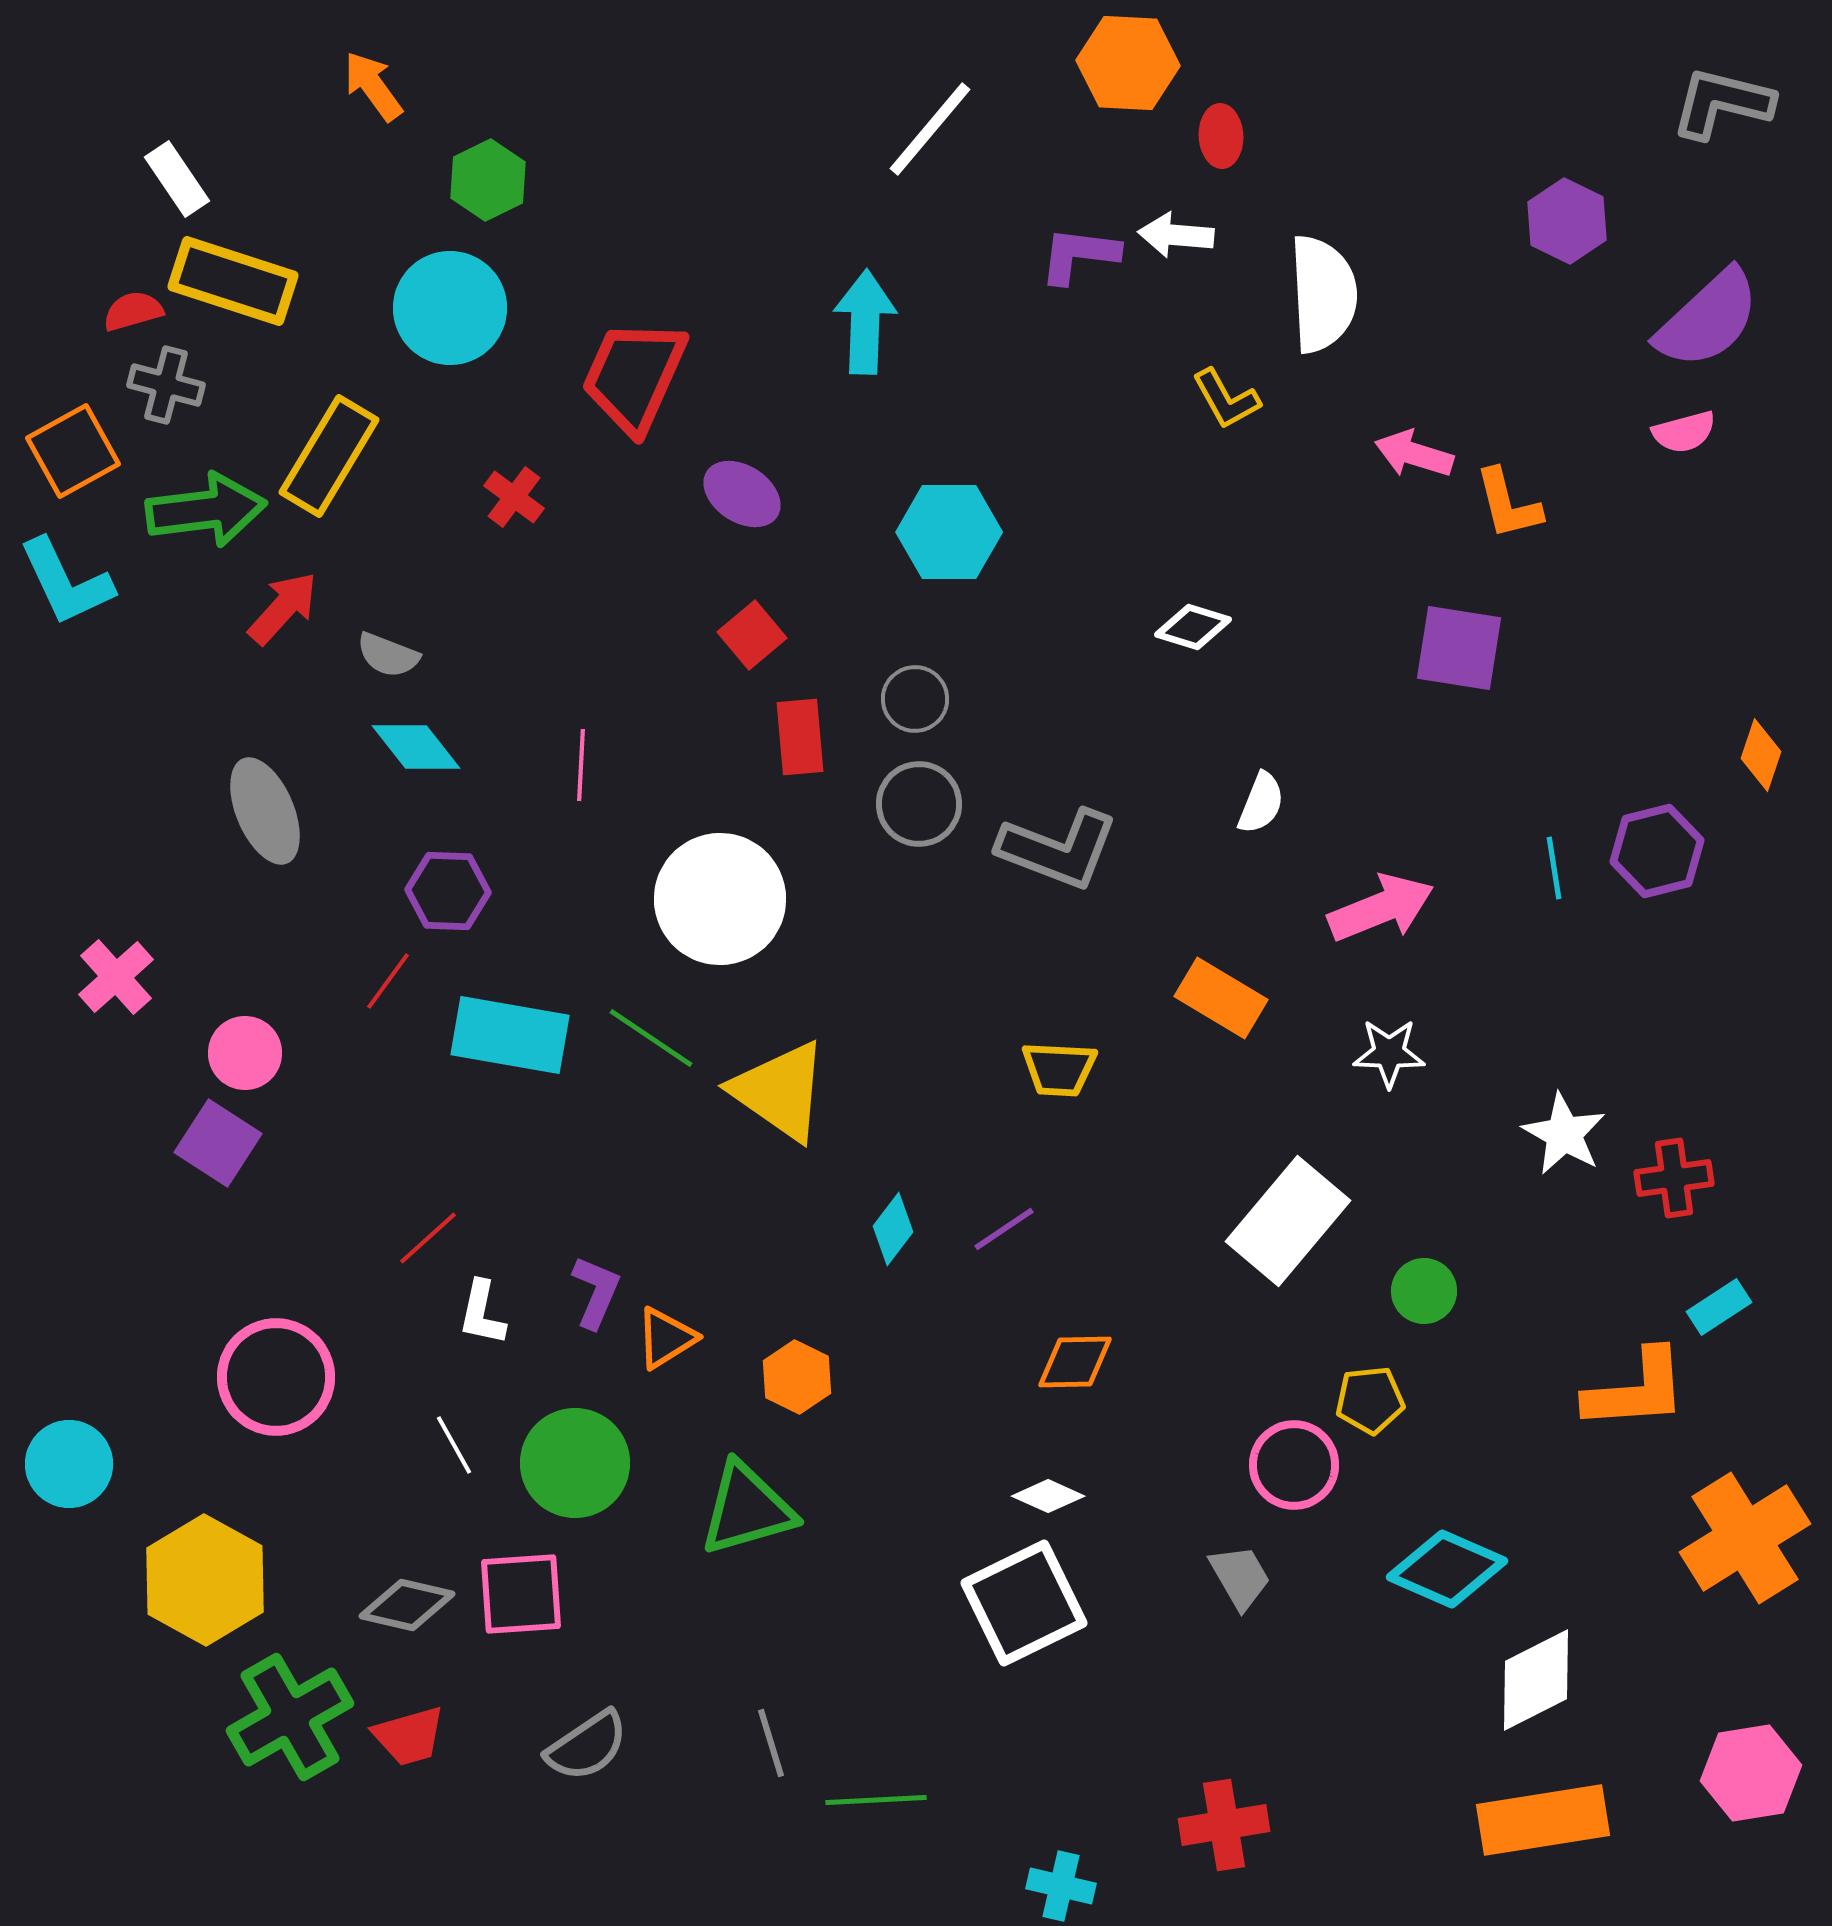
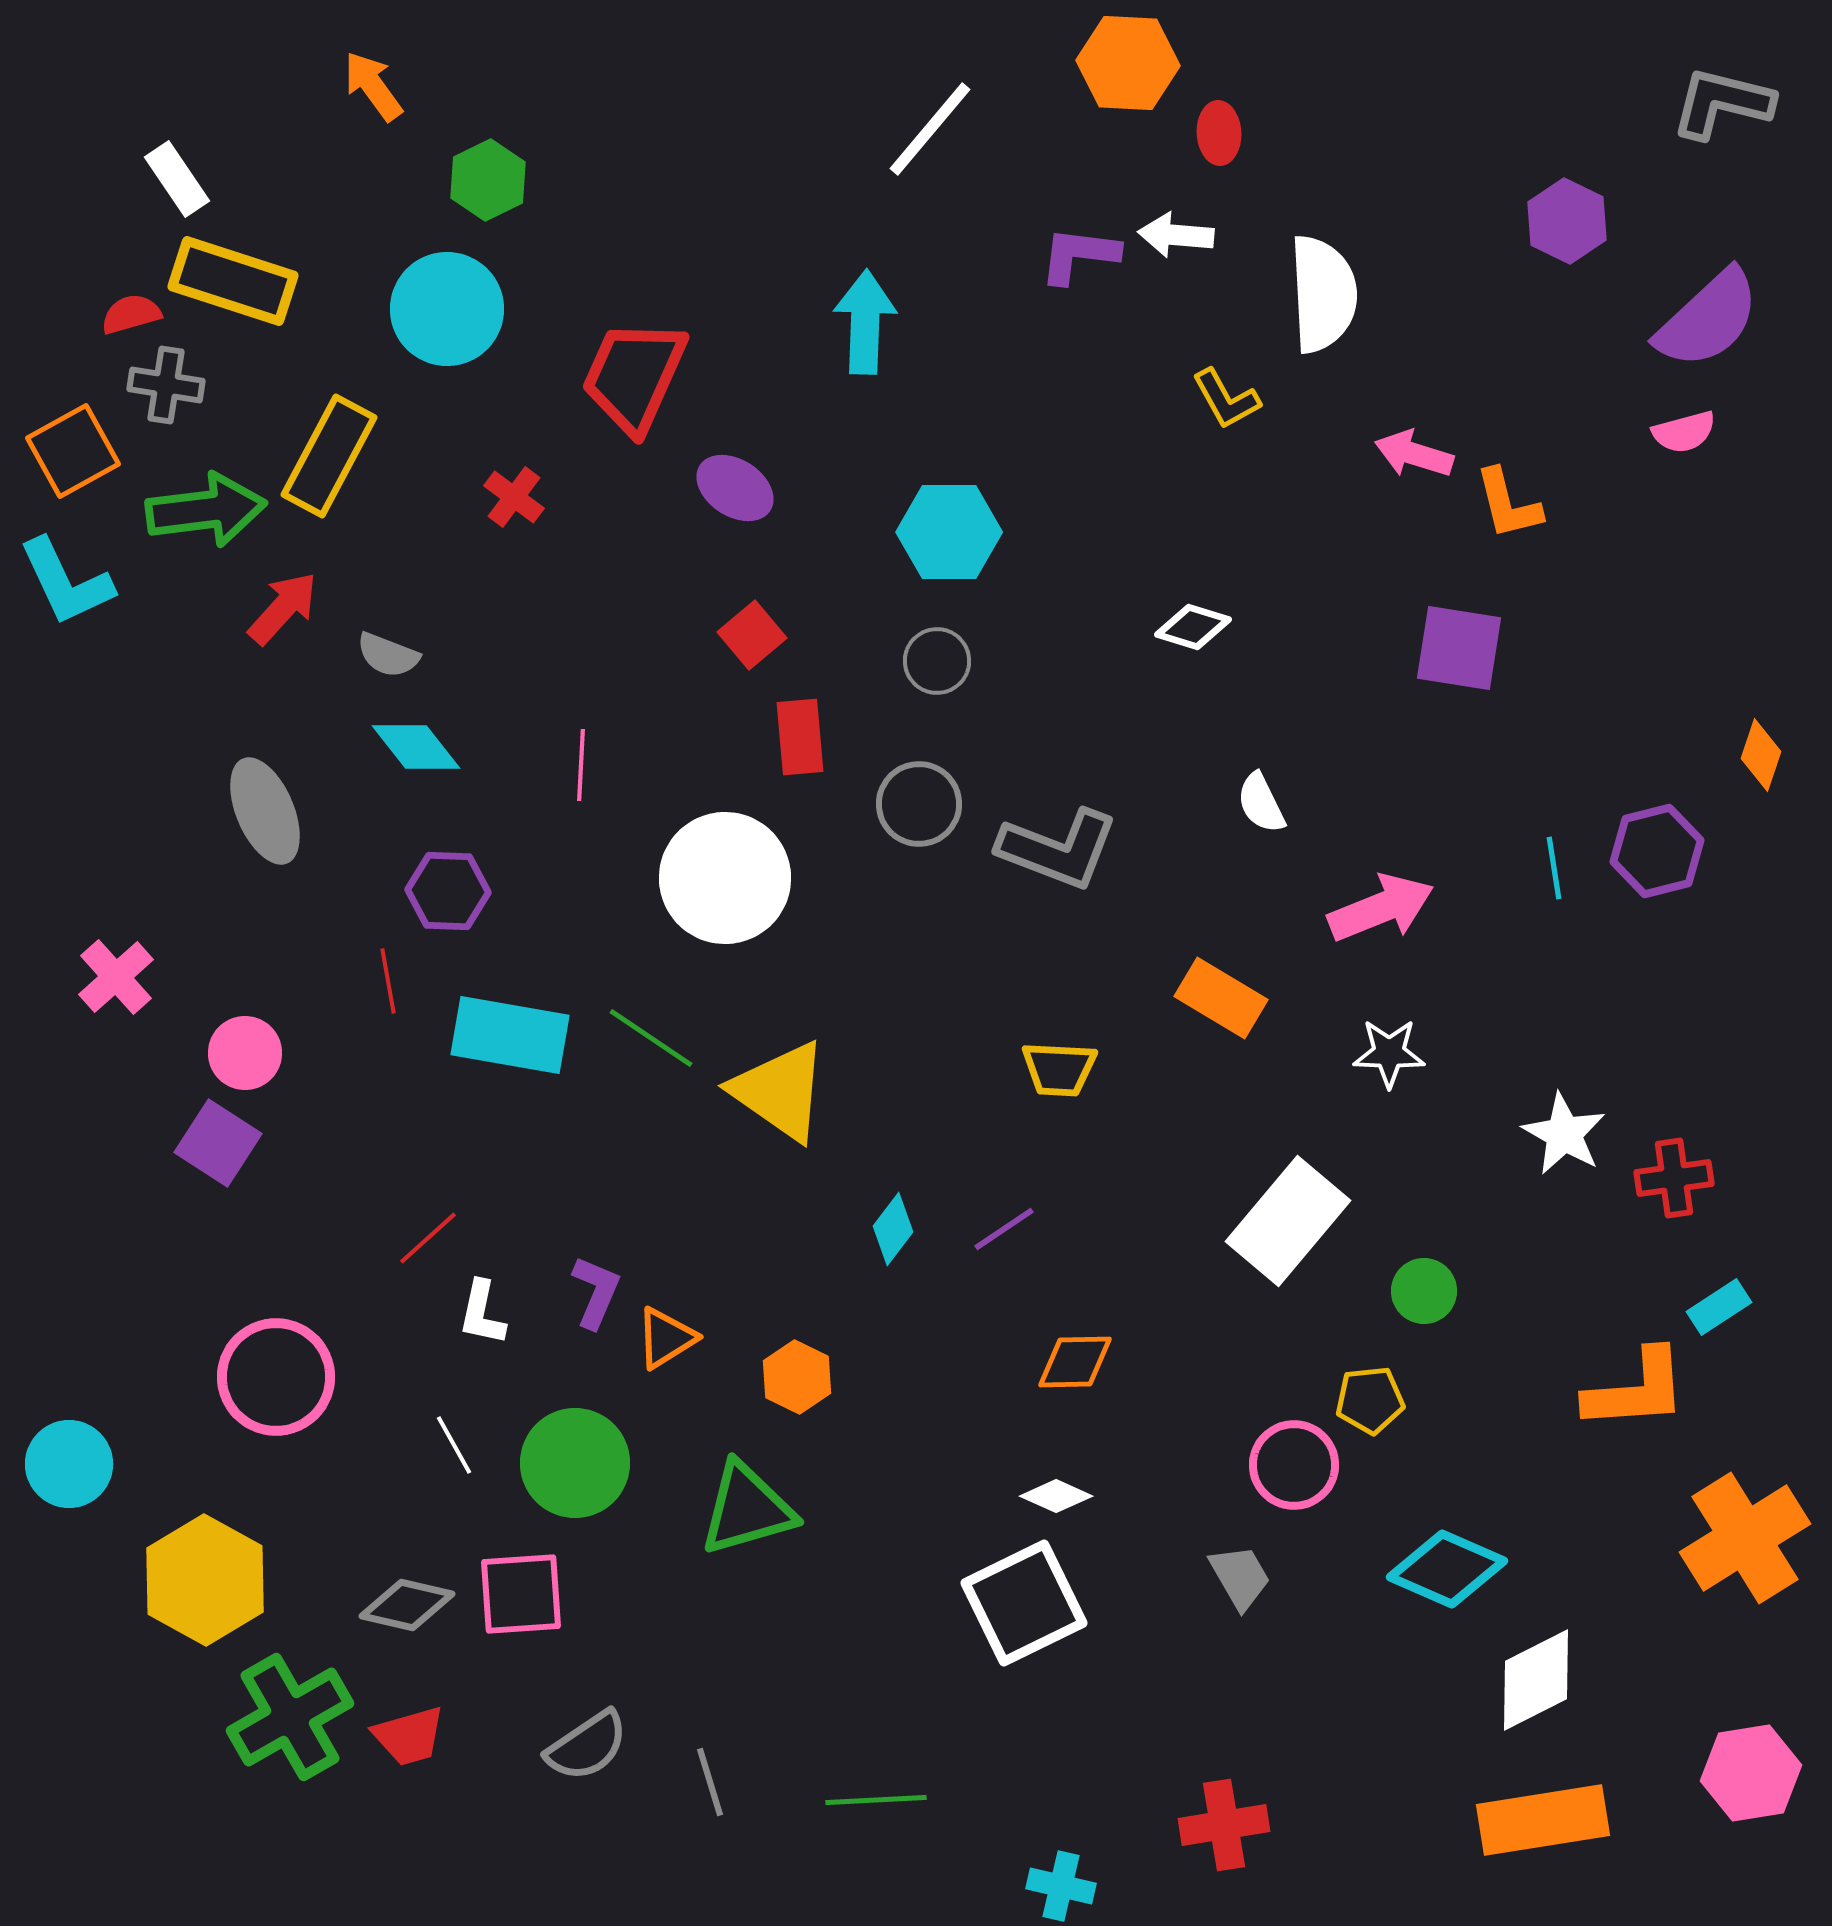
red ellipse at (1221, 136): moved 2 px left, 3 px up
cyan circle at (450, 308): moved 3 px left, 1 px down
red semicircle at (133, 311): moved 2 px left, 3 px down
gray cross at (166, 385): rotated 6 degrees counterclockwise
yellow rectangle at (329, 456): rotated 3 degrees counterclockwise
purple ellipse at (742, 494): moved 7 px left, 6 px up
gray circle at (915, 699): moved 22 px right, 38 px up
white semicircle at (1261, 803): rotated 132 degrees clockwise
white circle at (720, 899): moved 5 px right, 21 px up
red line at (388, 981): rotated 46 degrees counterclockwise
white diamond at (1048, 1496): moved 8 px right
gray line at (771, 1743): moved 61 px left, 39 px down
